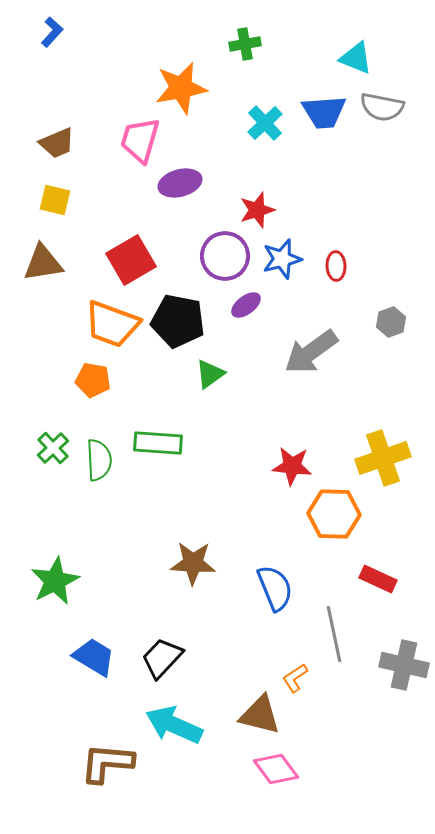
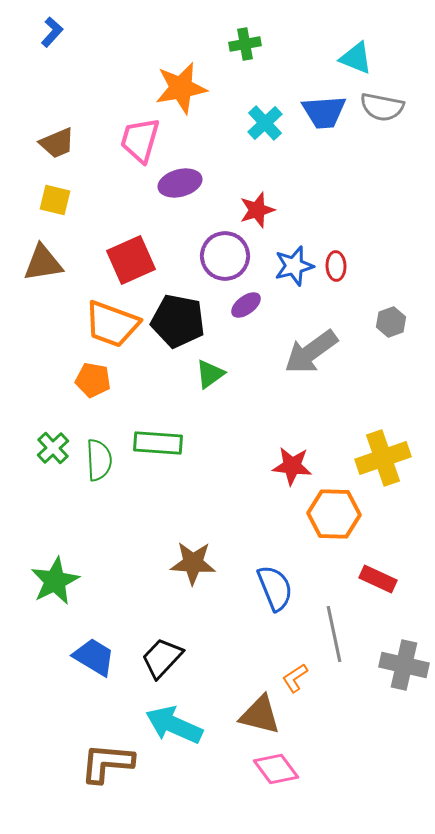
blue star at (282, 259): moved 12 px right, 7 px down
red square at (131, 260): rotated 6 degrees clockwise
